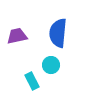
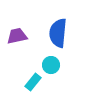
cyan rectangle: moved 1 px right, 1 px down; rotated 66 degrees clockwise
